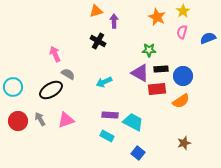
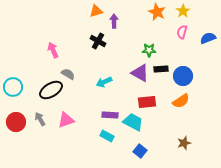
orange star: moved 5 px up
pink arrow: moved 2 px left, 4 px up
red rectangle: moved 10 px left, 13 px down
red circle: moved 2 px left, 1 px down
blue square: moved 2 px right, 2 px up
